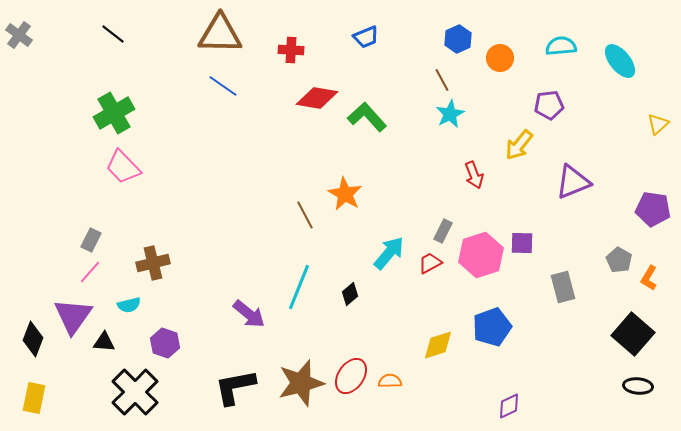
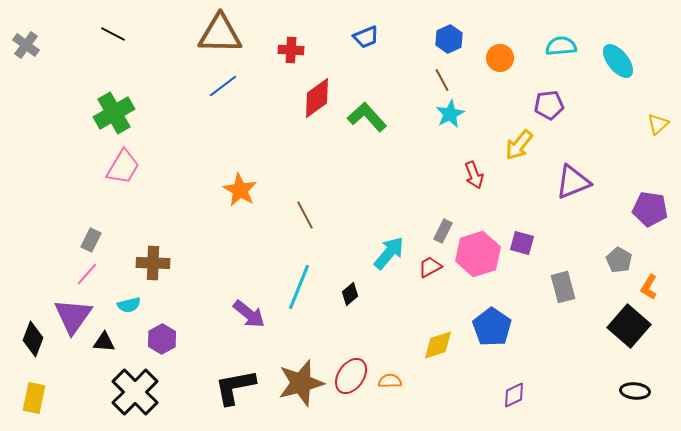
black line at (113, 34): rotated 10 degrees counterclockwise
gray cross at (19, 35): moved 7 px right, 10 px down
blue hexagon at (458, 39): moved 9 px left
cyan ellipse at (620, 61): moved 2 px left
blue line at (223, 86): rotated 72 degrees counterclockwise
red diamond at (317, 98): rotated 45 degrees counterclockwise
pink trapezoid at (123, 167): rotated 105 degrees counterclockwise
orange star at (345, 194): moved 105 px left, 4 px up
purple pentagon at (653, 209): moved 3 px left
purple square at (522, 243): rotated 15 degrees clockwise
pink hexagon at (481, 255): moved 3 px left, 1 px up
brown cross at (153, 263): rotated 16 degrees clockwise
red trapezoid at (430, 263): moved 4 px down
pink line at (90, 272): moved 3 px left, 2 px down
orange L-shape at (649, 278): moved 9 px down
blue pentagon at (492, 327): rotated 18 degrees counterclockwise
black square at (633, 334): moved 4 px left, 8 px up
purple hexagon at (165, 343): moved 3 px left, 4 px up; rotated 12 degrees clockwise
black ellipse at (638, 386): moved 3 px left, 5 px down
purple diamond at (509, 406): moved 5 px right, 11 px up
